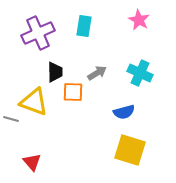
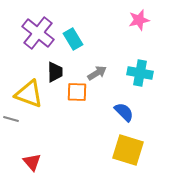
pink star: rotated 30 degrees clockwise
cyan rectangle: moved 11 px left, 13 px down; rotated 40 degrees counterclockwise
purple cross: rotated 28 degrees counterclockwise
cyan cross: rotated 15 degrees counterclockwise
orange square: moved 4 px right
yellow triangle: moved 5 px left, 8 px up
blue semicircle: rotated 120 degrees counterclockwise
yellow square: moved 2 px left
